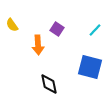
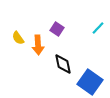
yellow semicircle: moved 6 px right, 13 px down
cyan line: moved 3 px right, 2 px up
blue square: moved 15 px down; rotated 20 degrees clockwise
black diamond: moved 14 px right, 20 px up
